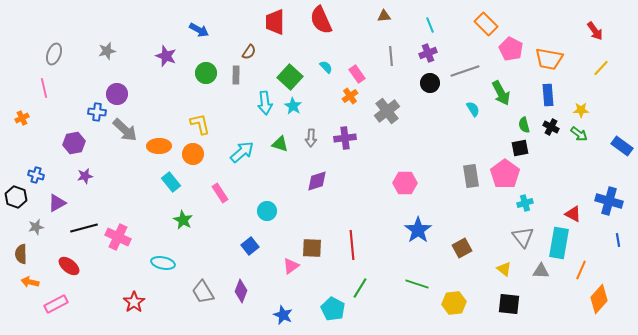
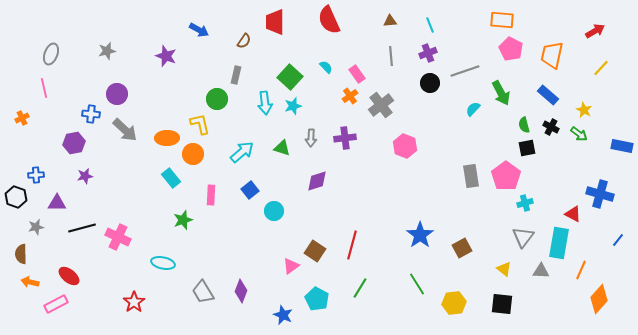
brown triangle at (384, 16): moved 6 px right, 5 px down
red semicircle at (321, 20): moved 8 px right
orange rectangle at (486, 24): moved 16 px right, 4 px up; rotated 40 degrees counterclockwise
red arrow at (595, 31): rotated 84 degrees counterclockwise
brown semicircle at (249, 52): moved 5 px left, 11 px up
gray ellipse at (54, 54): moved 3 px left
orange trapezoid at (549, 59): moved 3 px right, 4 px up; rotated 92 degrees clockwise
green circle at (206, 73): moved 11 px right, 26 px down
gray rectangle at (236, 75): rotated 12 degrees clockwise
blue rectangle at (548, 95): rotated 45 degrees counterclockwise
cyan star at (293, 106): rotated 24 degrees clockwise
cyan semicircle at (473, 109): rotated 105 degrees counterclockwise
yellow star at (581, 110): moved 3 px right; rotated 28 degrees clockwise
gray cross at (387, 111): moved 6 px left, 6 px up
blue cross at (97, 112): moved 6 px left, 2 px down
green triangle at (280, 144): moved 2 px right, 4 px down
orange ellipse at (159, 146): moved 8 px right, 8 px up
blue rectangle at (622, 146): rotated 25 degrees counterclockwise
black square at (520, 148): moved 7 px right
pink pentagon at (505, 174): moved 1 px right, 2 px down
blue cross at (36, 175): rotated 21 degrees counterclockwise
cyan rectangle at (171, 182): moved 4 px up
pink hexagon at (405, 183): moved 37 px up; rotated 20 degrees clockwise
pink rectangle at (220, 193): moved 9 px left, 2 px down; rotated 36 degrees clockwise
blue cross at (609, 201): moved 9 px left, 7 px up
purple triangle at (57, 203): rotated 30 degrees clockwise
cyan circle at (267, 211): moved 7 px right
green star at (183, 220): rotated 24 degrees clockwise
black line at (84, 228): moved 2 px left
blue star at (418, 230): moved 2 px right, 5 px down
gray triangle at (523, 237): rotated 15 degrees clockwise
blue line at (618, 240): rotated 48 degrees clockwise
red line at (352, 245): rotated 20 degrees clockwise
blue square at (250, 246): moved 56 px up
brown square at (312, 248): moved 3 px right, 3 px down; rotated 30 degrees clockwise
red ellipse at (69, 266): moved 10 px down
green line at (417, 284): rotated 40 degrees clockwise
black square at (509, 304): moved 7 px left
cyan pentagon at (333, 309): moved 16 px left, 10 px up
